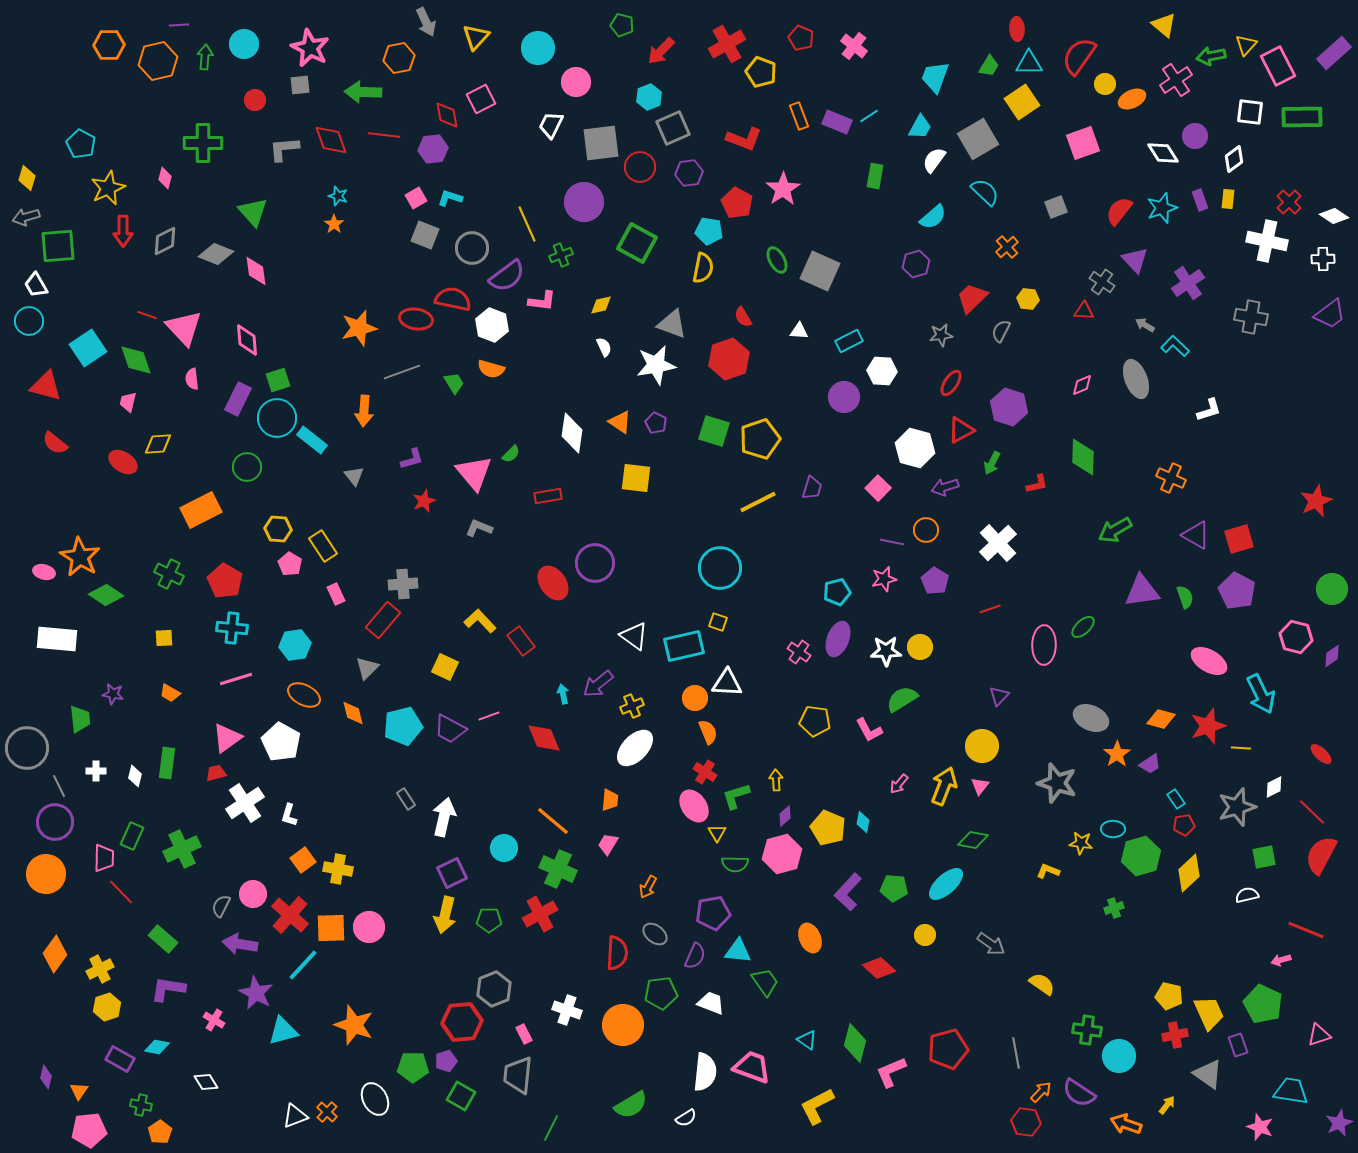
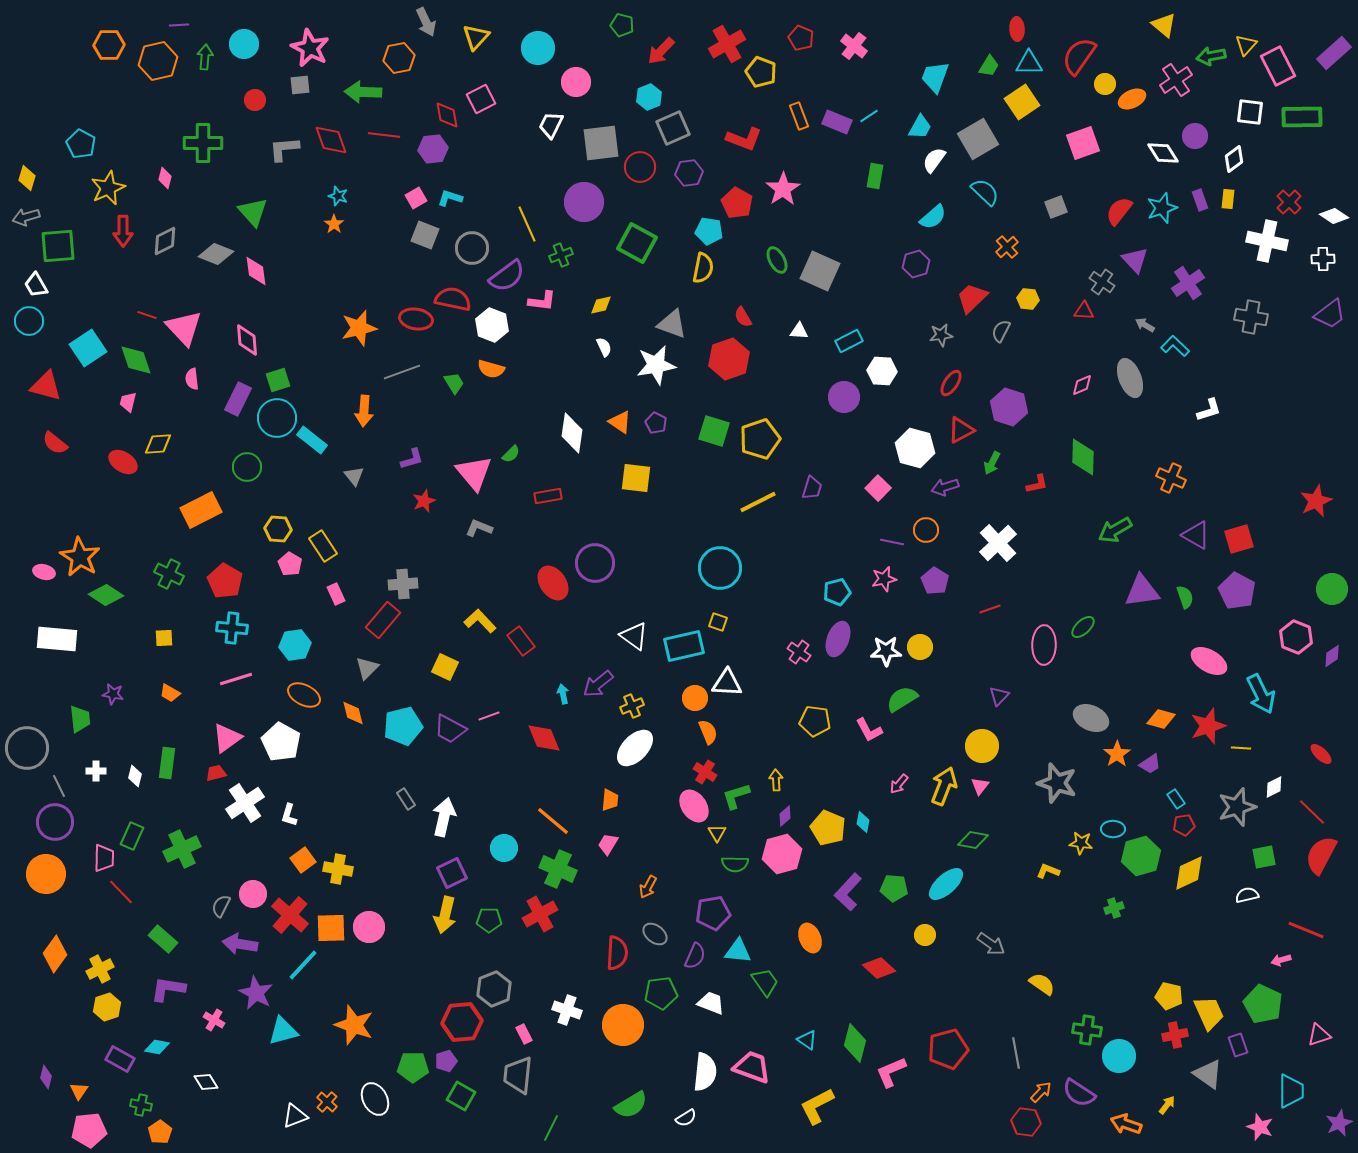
gray ellipse at (1136, 379): moved 6 px left, 1 px up
pink hexagon at (1296, 637): rotated 8 degrees clockwise
yellow diamond at (1189, 873): rotated 18 degrees clockwise
cyan trapezoid at (1291, 1091): rotated 81 degrees clockwise
orange cross at (327, 1112): moved 10 px up
